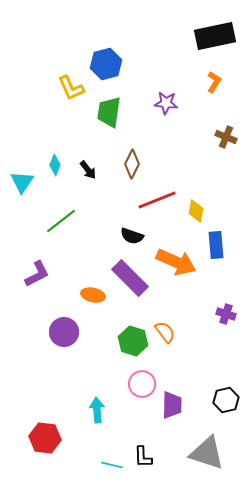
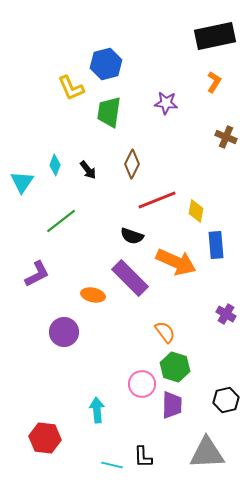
purple cross: rotated 12 degrees clockwise
green hexagon: moved 42 px right, 26 px down
gray triangle: rotated 21 degrees counterclockwise
